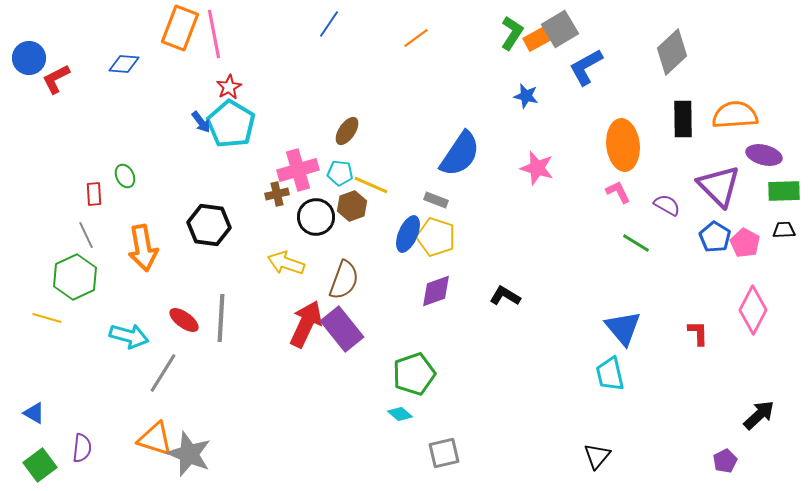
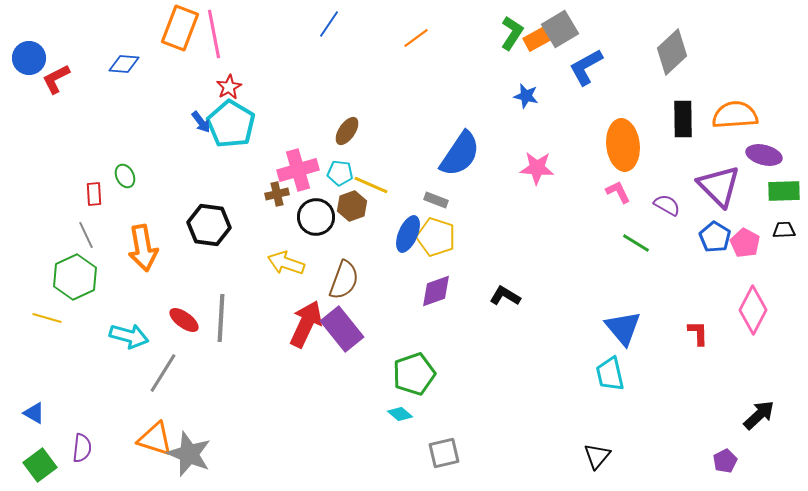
pink star at (537, 168): rotated 12 degrees counterclockwise
